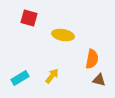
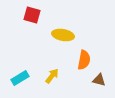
red square: moved 3 px right, 3 px up
orange semicircle: moved 8 px left, 1 px down
